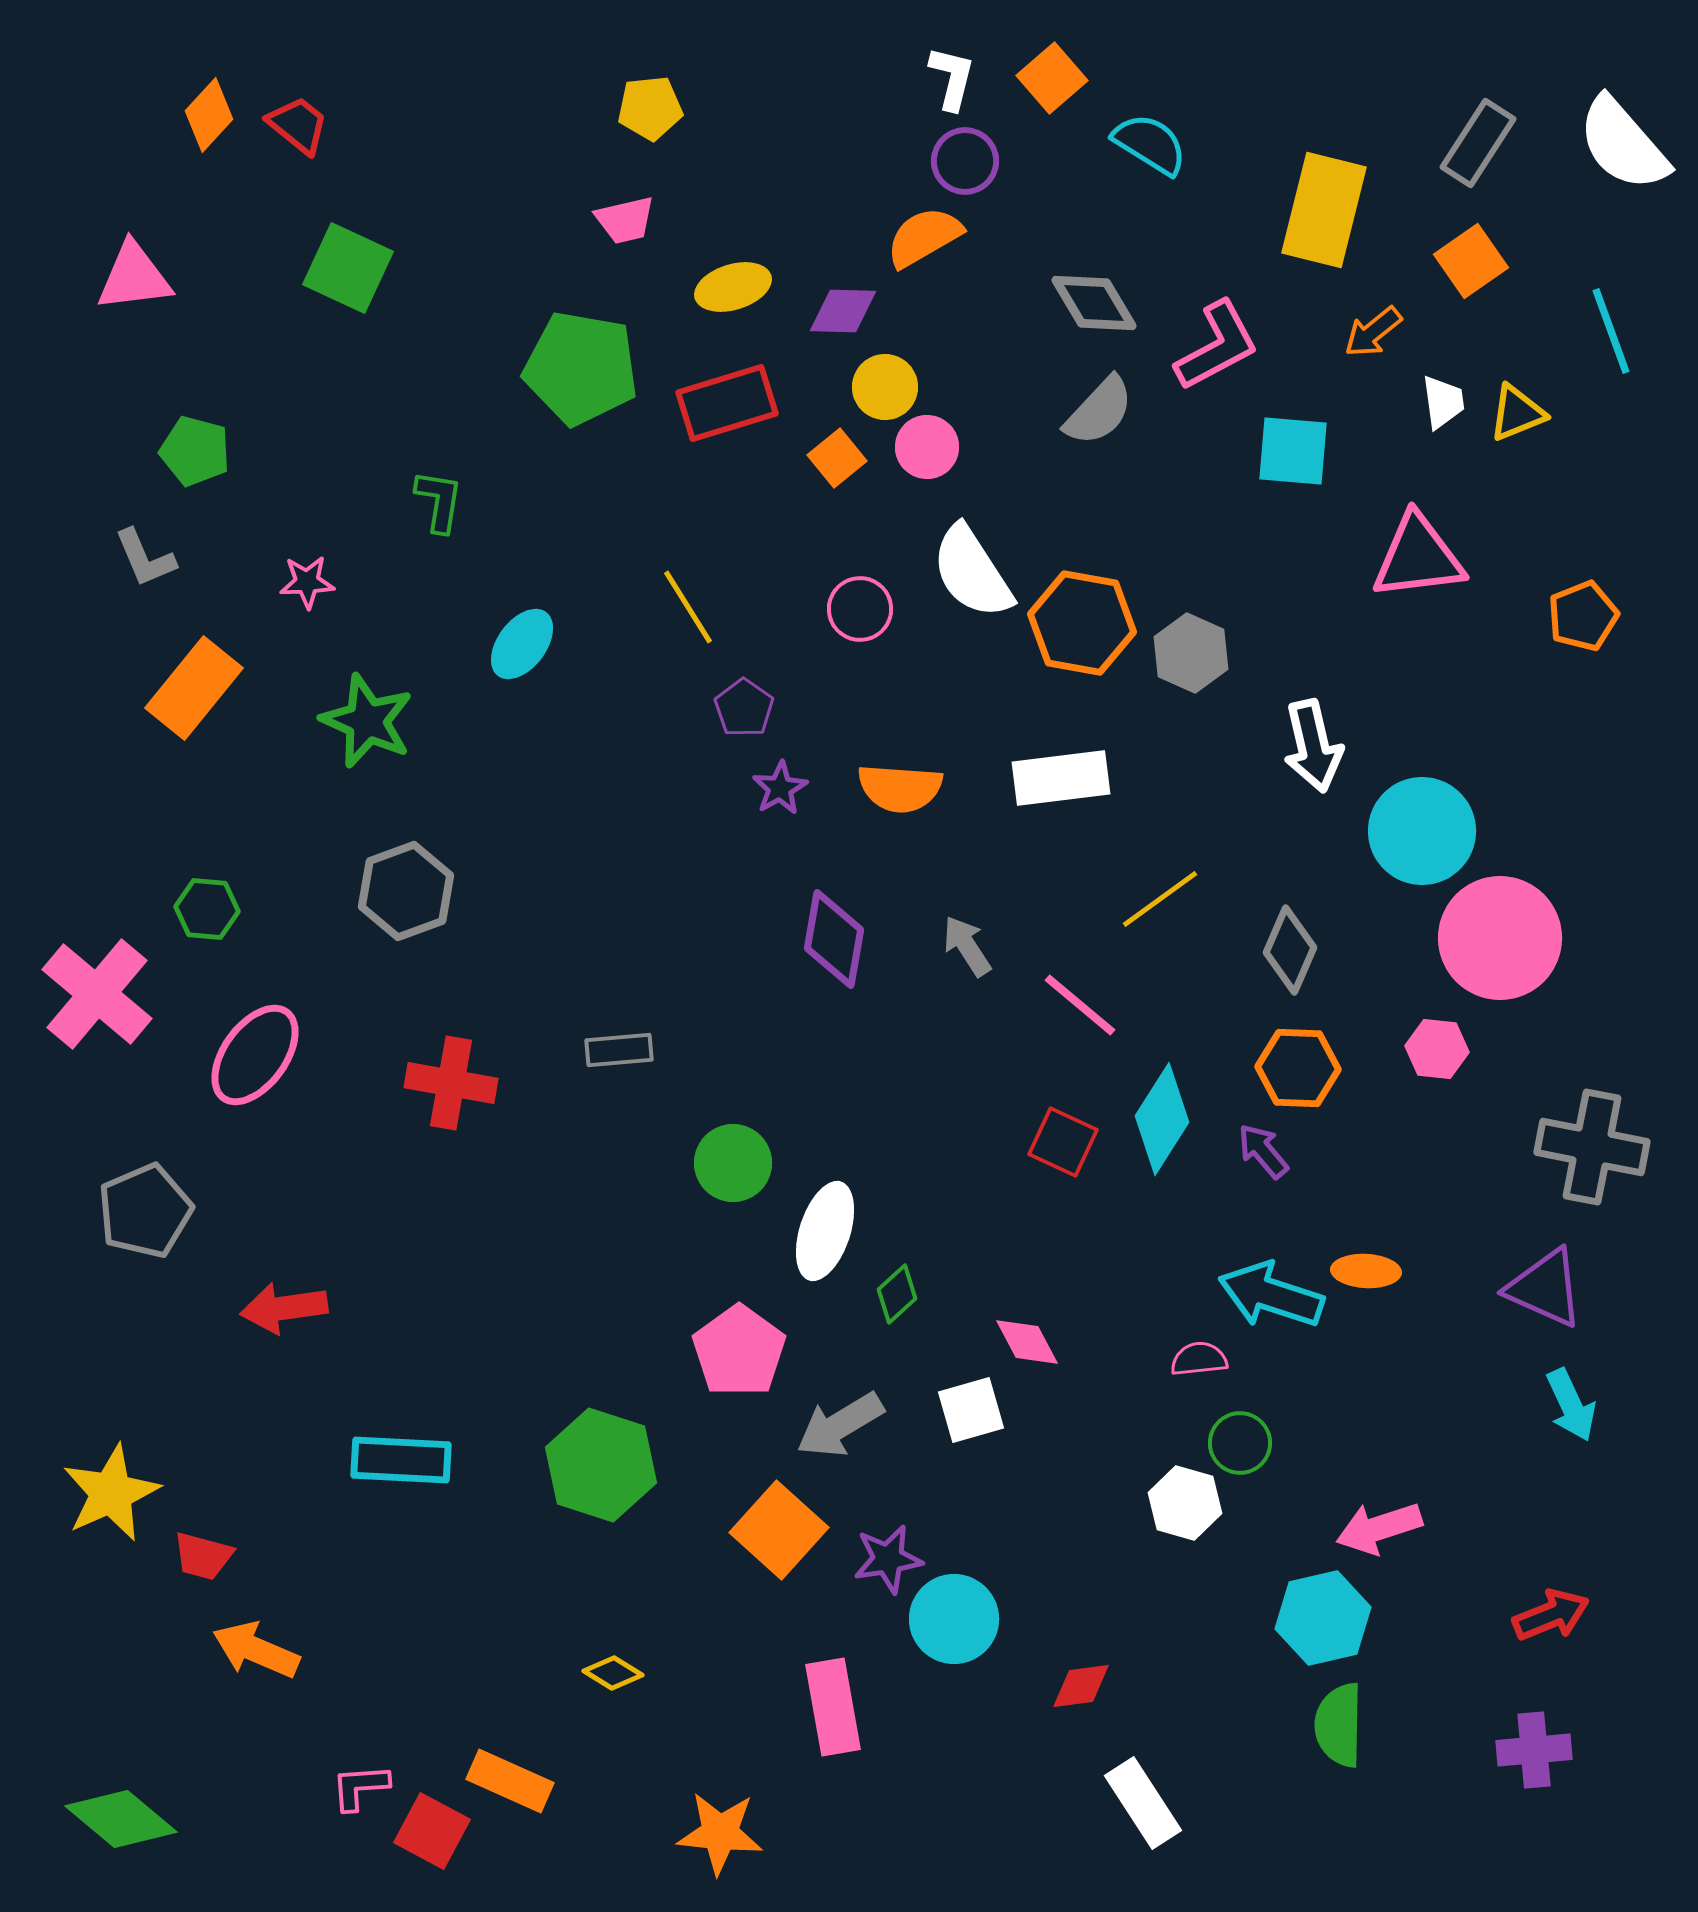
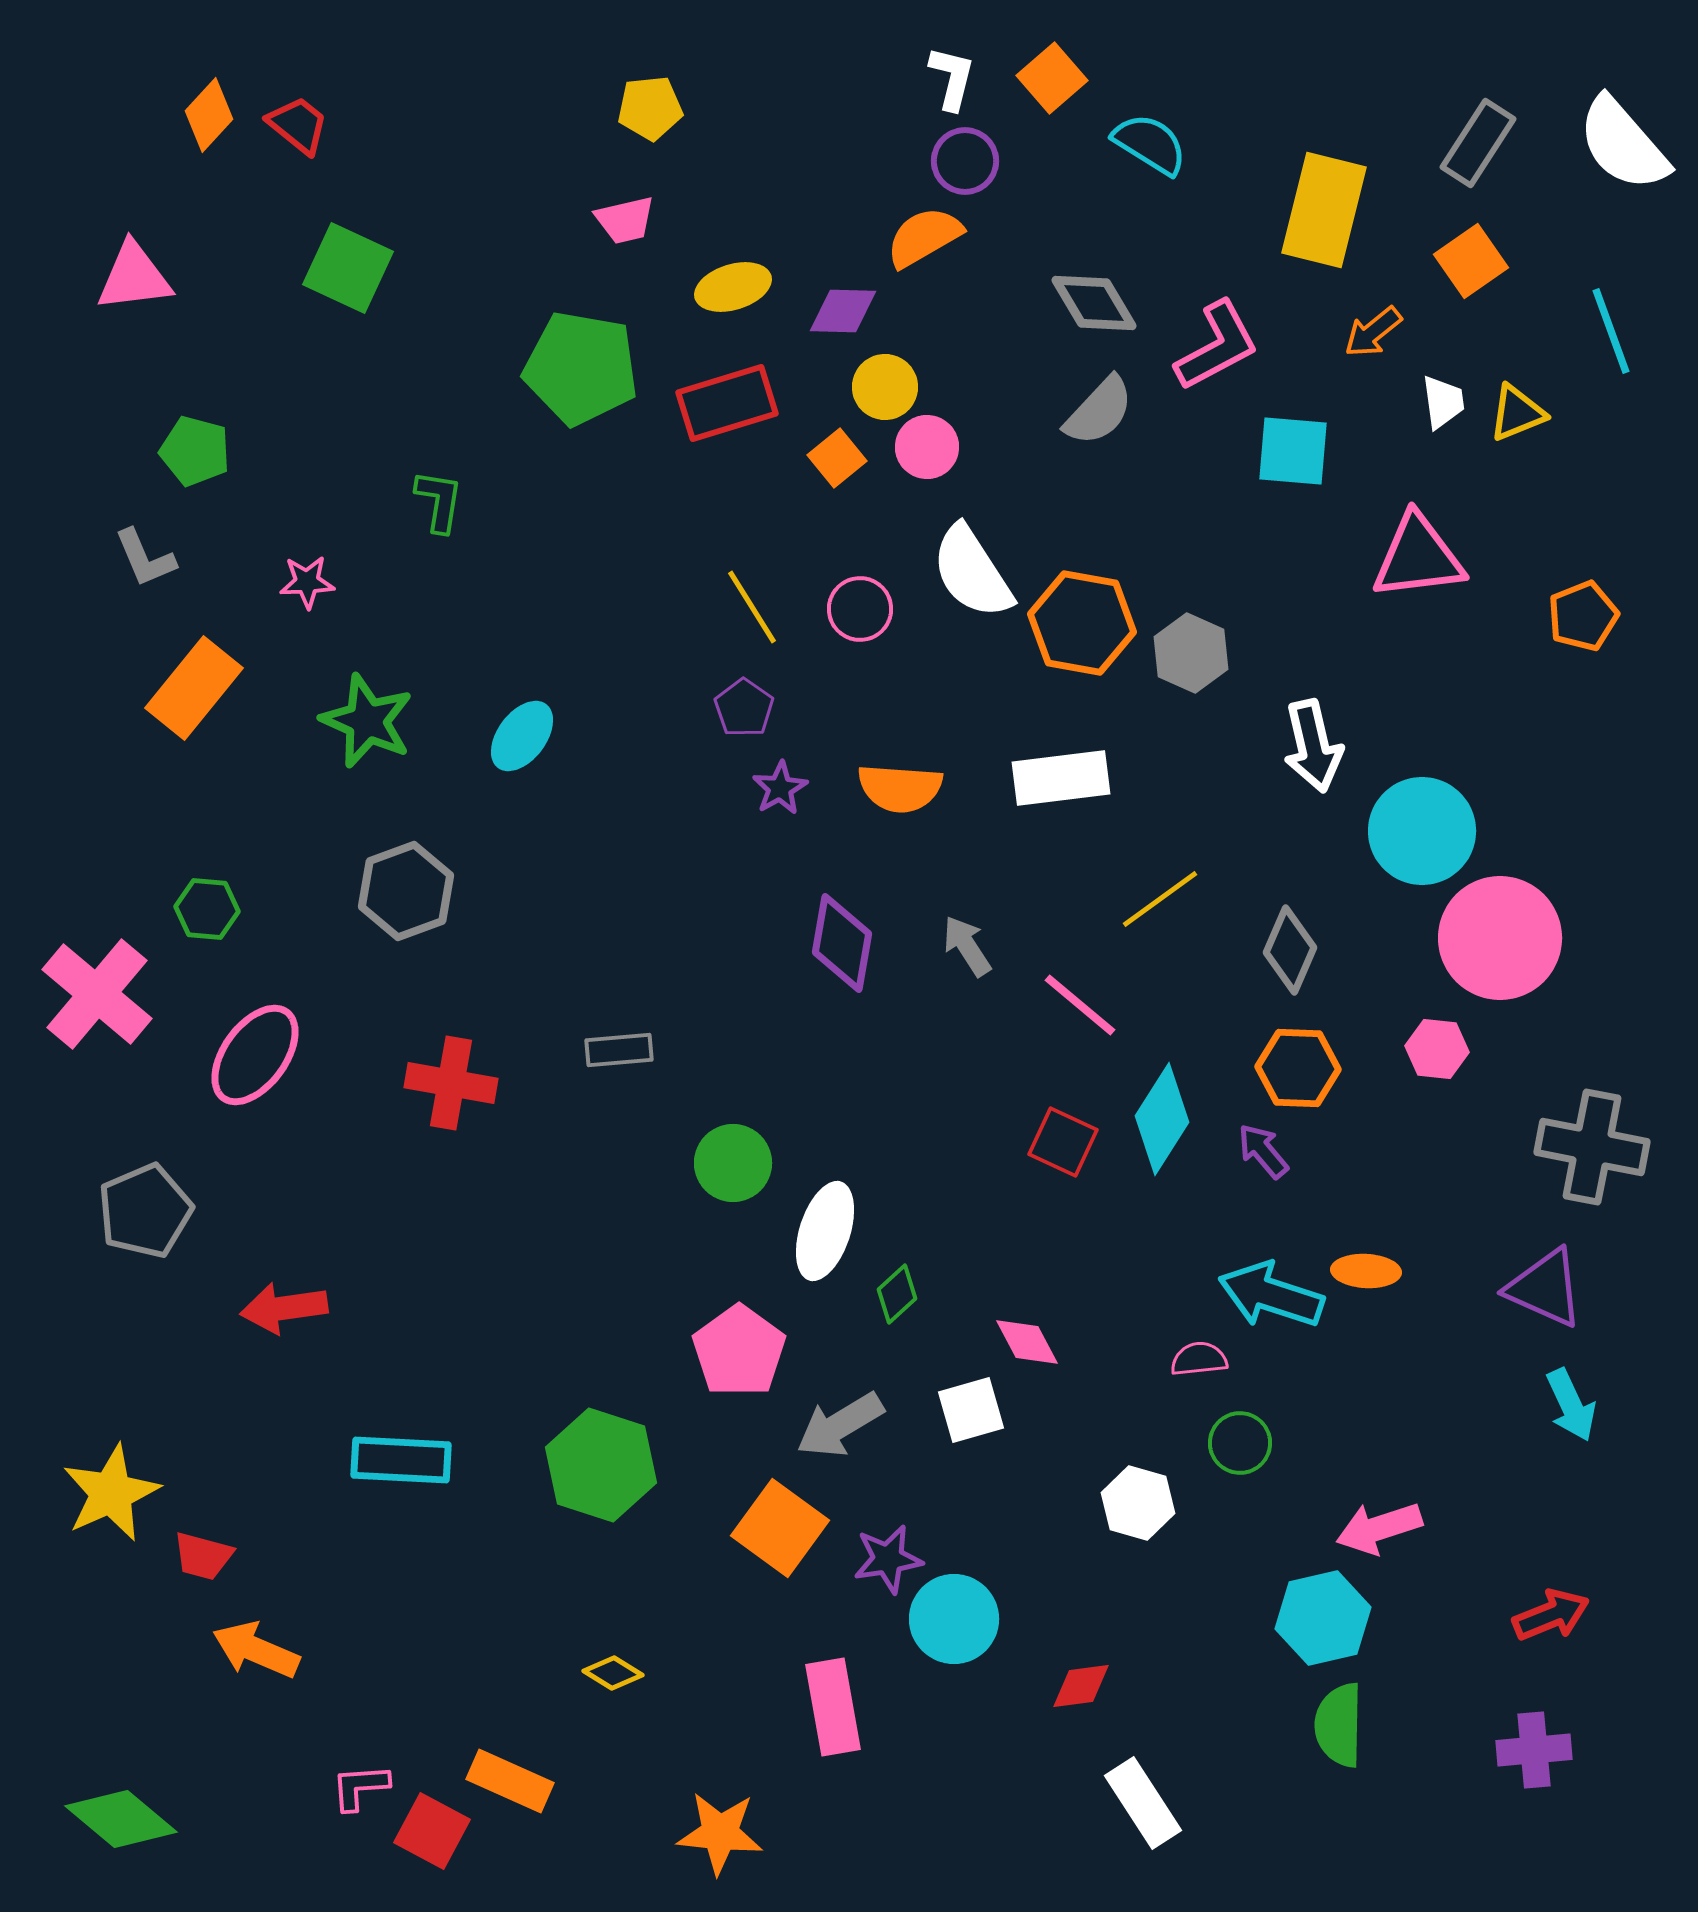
yellow line at (688, 607): moved 64 px right
cyan ellipse at (522, 644): moved 92 px down
purple diamond at (834, 939): moved 8 px right, 4 px down
white hexagon at (1185, 1503): moved 47 px left
orange square at (779, 1530): moved 1 px right, 2 px up; rotated 6 degrees counterclockwise
